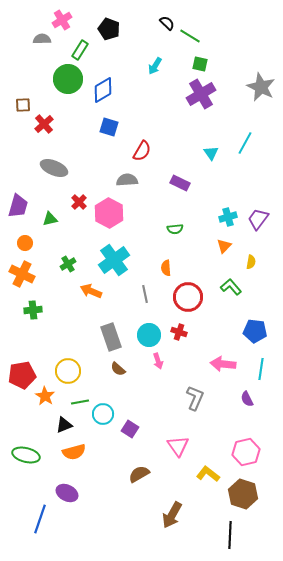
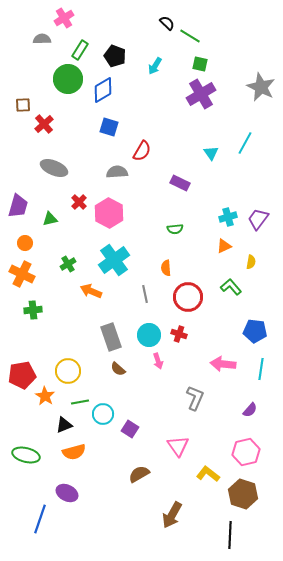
pink cross at (62, 20): moved 2 px right, 2 px up
black pentagon at (109, 29): moved 6 px right, 27 px down
gray semicircle at (127, 180): moved 10 px left, 8 px up
orange triangle at (224, 246): rotated 21 degrees clockwise
red cross at (179, 332): moved 2 px down
purple semicircle at (247, 399): moved 3 px right, 11 px down; rotated 112 degrees counterclockwise
